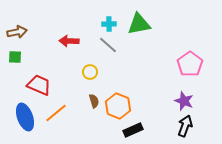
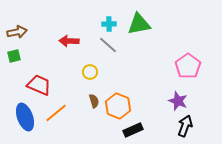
green square: moved 1 px left, 1 px up; rotated 16 degrees counterclockwise
pink pentagon: moved 2 px left, 2 px down
purple star: moved 6 px left
